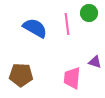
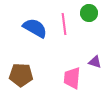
pink line: moved 3 px left
